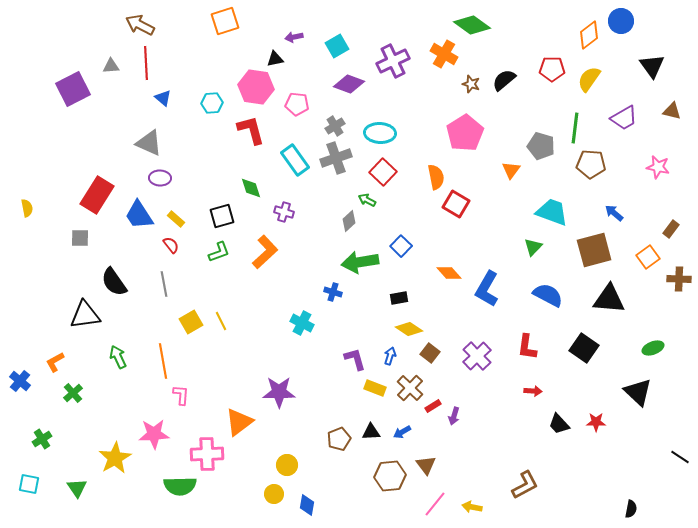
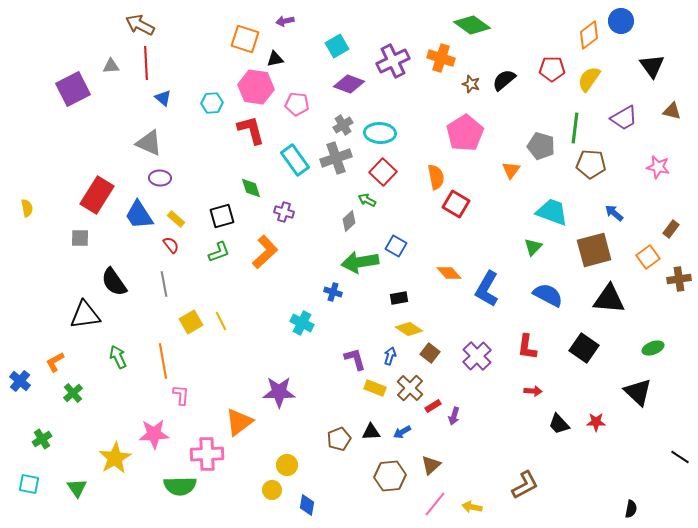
orange square at (225, 21): moved 20 px right, 18 px down; rotated 36 degrees clockwise
purple arrow at (294, 37): moved 9 px left, 16 px up
orange cross at (444, 54): moved 3 px left, 4 px down; rotated 12 degrees counterclockwise
gray cross at (335, 126): moved 8 px right, 1 px up
blue square at (401, 246): moved 5 px left; rotated 15 degrees counterclockwise
brown cross at (679, 279): rotated 10 degrees counterclockwise
brown triangle at (426, 465): moved 5 px right; rotated 25 degrees clockwise
yellow circle at (274, 494): moved 2 px left, 4 px up
